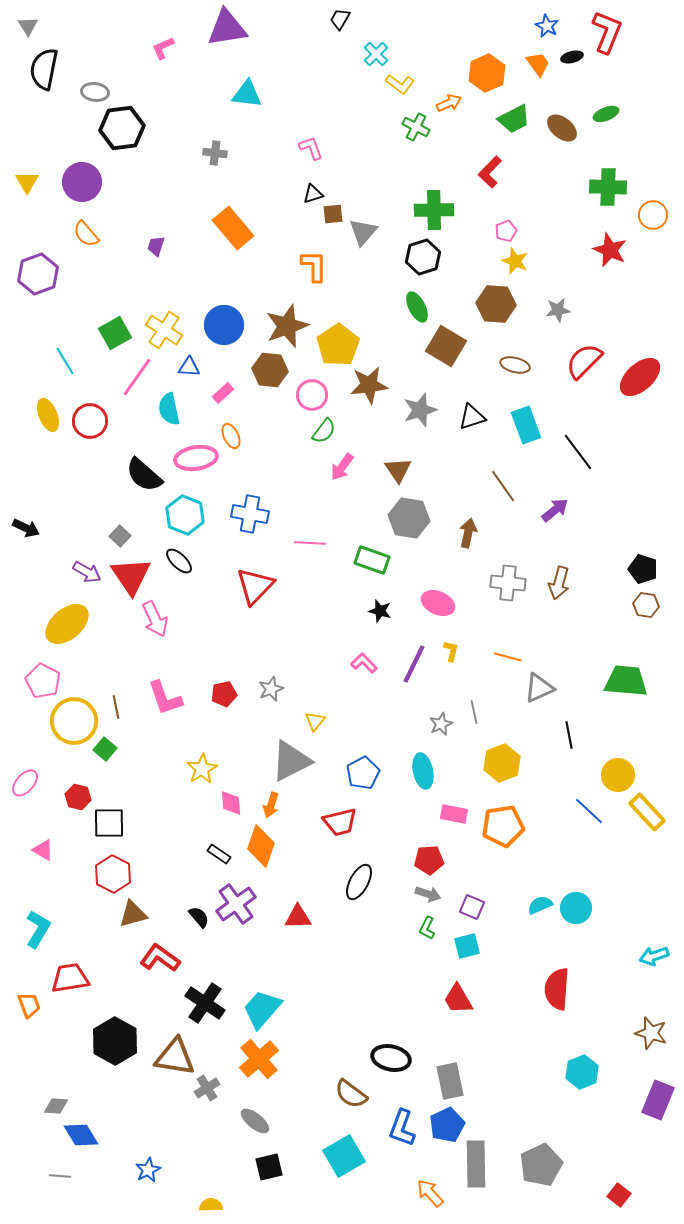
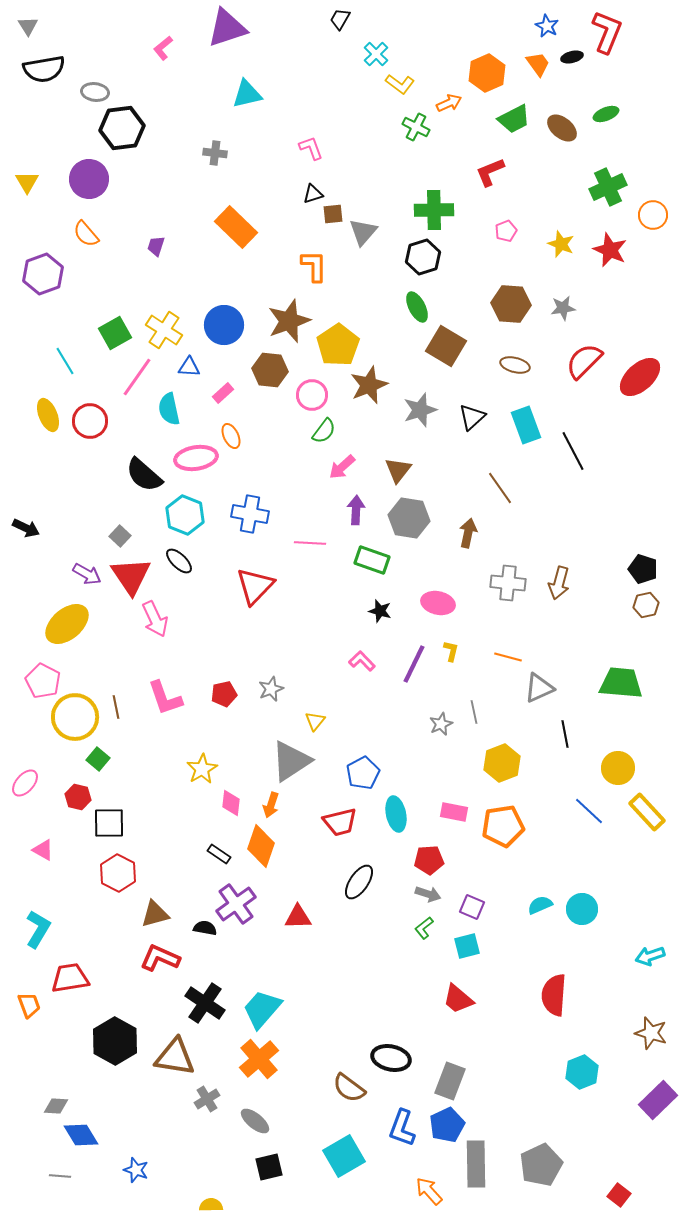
purple triangle at (227, 28): rotated 9 degrees counterclockwise
pink L-shape at (163, 48): rotated 15 degrees counterclockwise
black semicircle at (44, 69): rotated 111 degrees counterclockwise
cyan triangle at (247, 94): rotated 20 degrees counterclockwise
red L-shape at (490, 172): rotated 24 degrees clockwise
purple circle at (82, 182): moved 7 px right, 3 px up
green cross at (608, 187): rotated 27 degrees counterclockwise
orange rectangle at (233, 228): moved 3 px right, 1 px up; rotated 6 degrees counterclockwise
yellow star at (515, 261): moved 46 px right, 17 px up
purple hexagon at (38, 274): moved 5 px right
brown hexagon at (496, 304): moved 15 px right
gray star at (558, 310): moved 5 px right, 2 px up
brown star at (287, 326): moved 2 px right, 5 px up
brown star at (369, 385): rotated 15 degrees counterclockwise
black triangle at (472, 417): rotated 24 degrees counterclockwise
black line at (578, 452): moved 5 px left, 1 px up; rotated 9 degrees clockwise
pink arrow at (342, 467): rotated 12 degrees clockwise
brown triangle at (398, 470): rotated 12 degrees clockwise
brown line at (503, 486): moved 3 px left, 2 px down
purple arrow at (555, 510): moved 199 px left; rotated 48 degrees counterclockwise
purple arrow at (87, 572): moved 2 px down
pink ellipse at (438, 603): rotated 12 degrees counterclockwise
brown hexagon at (646, 605): rotated 20 degrees counterclockwise
pink L-shape at (364, 663): moved 2 px left, 2 px up
green trapezoid at (626, 681): moved 5 px left, 2 px down
yellow circle at (74, 721): moved 1 px right, 4 px up
black line at (569, 735): moved 4 px left, 1 px up
green square at (105, 749): moved 7 px left, 10 px down
gray triangle at (291, 761): rotated 6 degrees counterclockwise
cyan ellipse at (423, 771): moved 27 px left, 43 px down
yellow circle at (618, 775): moved 7 px up
pink diamond at (231, 803): rotated 12 degrees clockwise
pink rectangle at (454, 814): moved 2 px up
red hexagon at (113, 874): moved 5 px right, 1 px up
black ellipse at (359, 882): rotated 6 degrees clockwise
cyan circle at (576, 908): moved 6 px right, 1 px down
brown triangle at (133, 914): moved 22 px right
black semicircle at (199, 917): moved 6 px right, 11 px down; rotated 40 degrees counterclockwise
green L-shape at (427, 928): moved 3 px left; rotated 25 degrees clockwise
cyan arrow at (654, 956): moved 4 px left
red L-shape at (160, 958): rotated 12 degrees counterclockwise
red semicircle at (557, 989): moved 3 px left, 6 px down
red trapezoid at (458, 999): rotated 20 degrees counterclockwise
gray rectangle at (450, 1081): rotated 33 degrees clockwise
gray cross at (207, 1088): moved 11 px down
brown semicircle at (351, 1094): moved 2 px left, 6 px up
purple rectangle at (658, 1100): rotated 24 degrees clockwise
blue star at (148, 1170): moved 12 px left; rotated 25 degrees counterclockwise
orange arrow at (430, 1193): moved 1 px left, 2 px up
